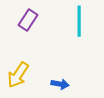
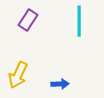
yellow arrow: rotated 8 degrees counterclockwise
blue arrow: rotated 12 degrees counterclockwise
